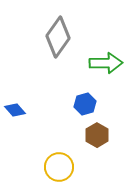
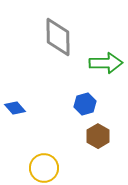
gray diamond: rotated 36 degrees counterclockwise
blue diamond: moved 2 px up
brown hexagon: moved 1 px right, 1 px down
yellow circle: moved 15 px left, 1 px down
